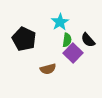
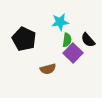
cyan star: rotated 24 degrees clockwise
